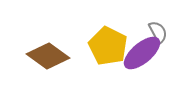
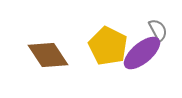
gray semicircle: moved 2 px up
brown diamond: moved 1 px up; rotated 21 degrees clockwise
